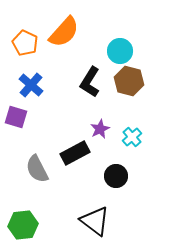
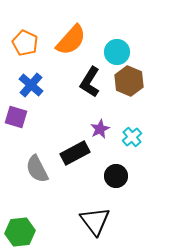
orange semicircle: moved 7 px right, 8 px down
cyan circle: moved 3 px left, 1 px down
brown hexagon: rotated 8 degrees clockwise
black triangle: rotated 16 degrees clockwise
green hexagon: moved 3 px left, 7 px down
